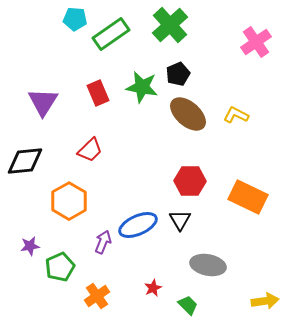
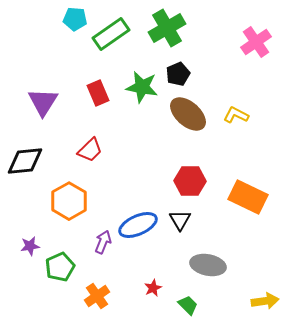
green cross: moved 3 px left, 3 px down; rotated 12 degrees clockwise
